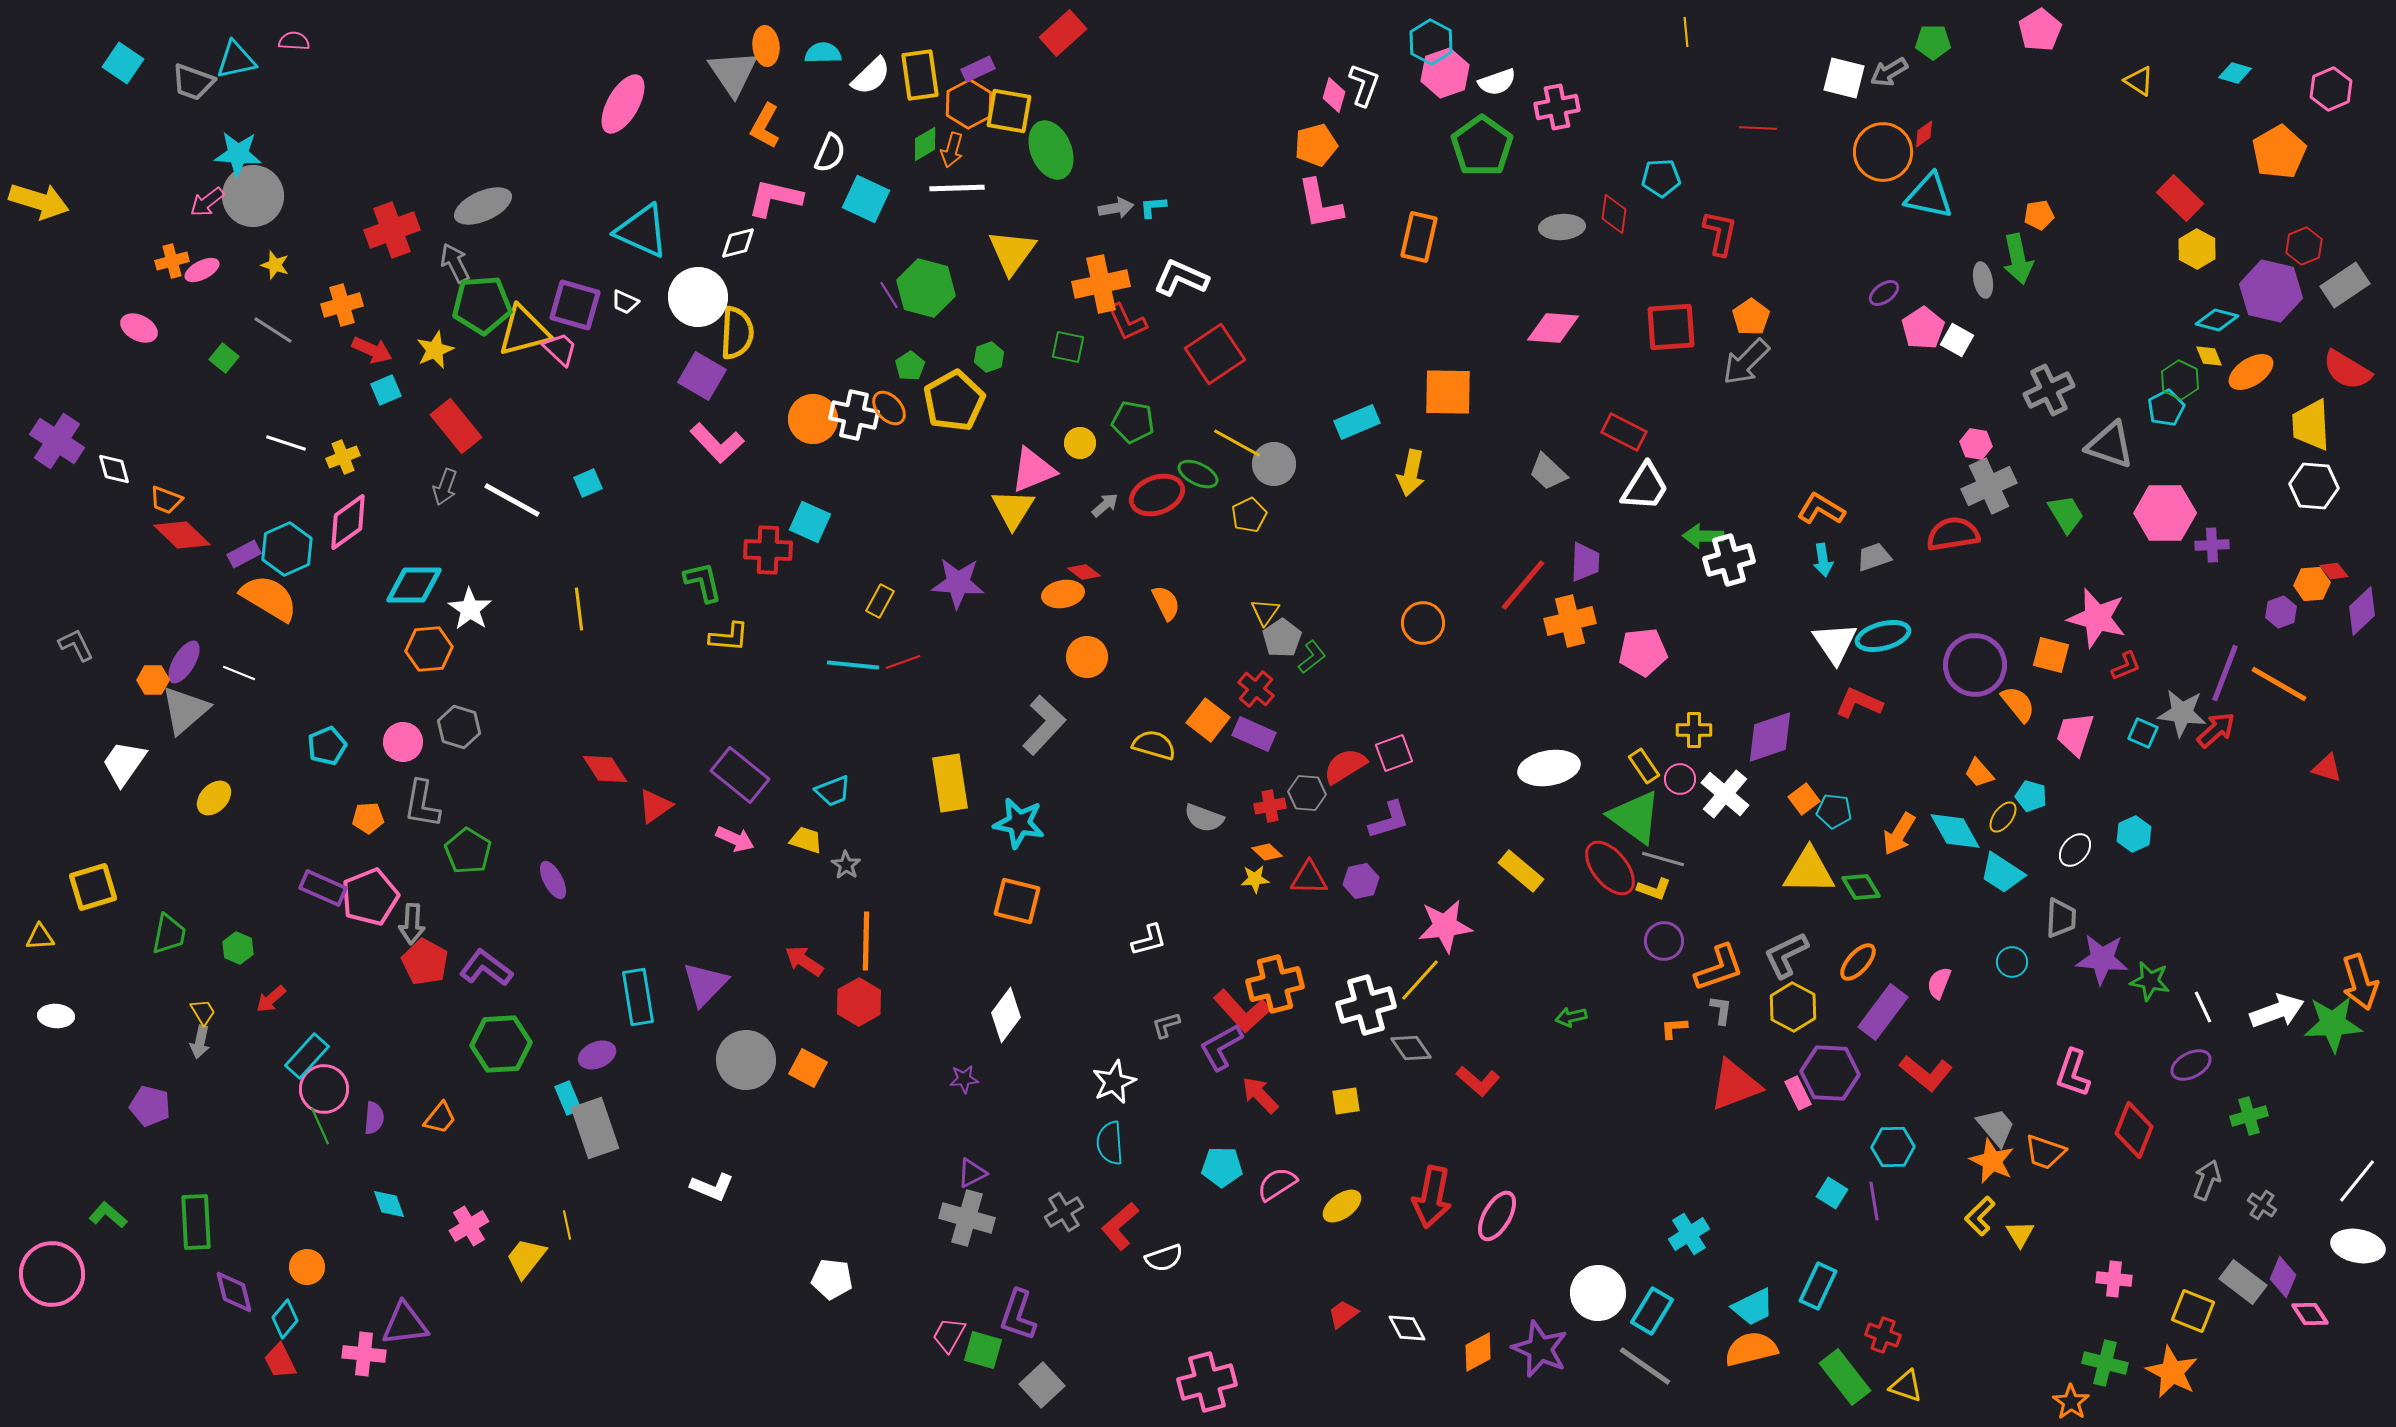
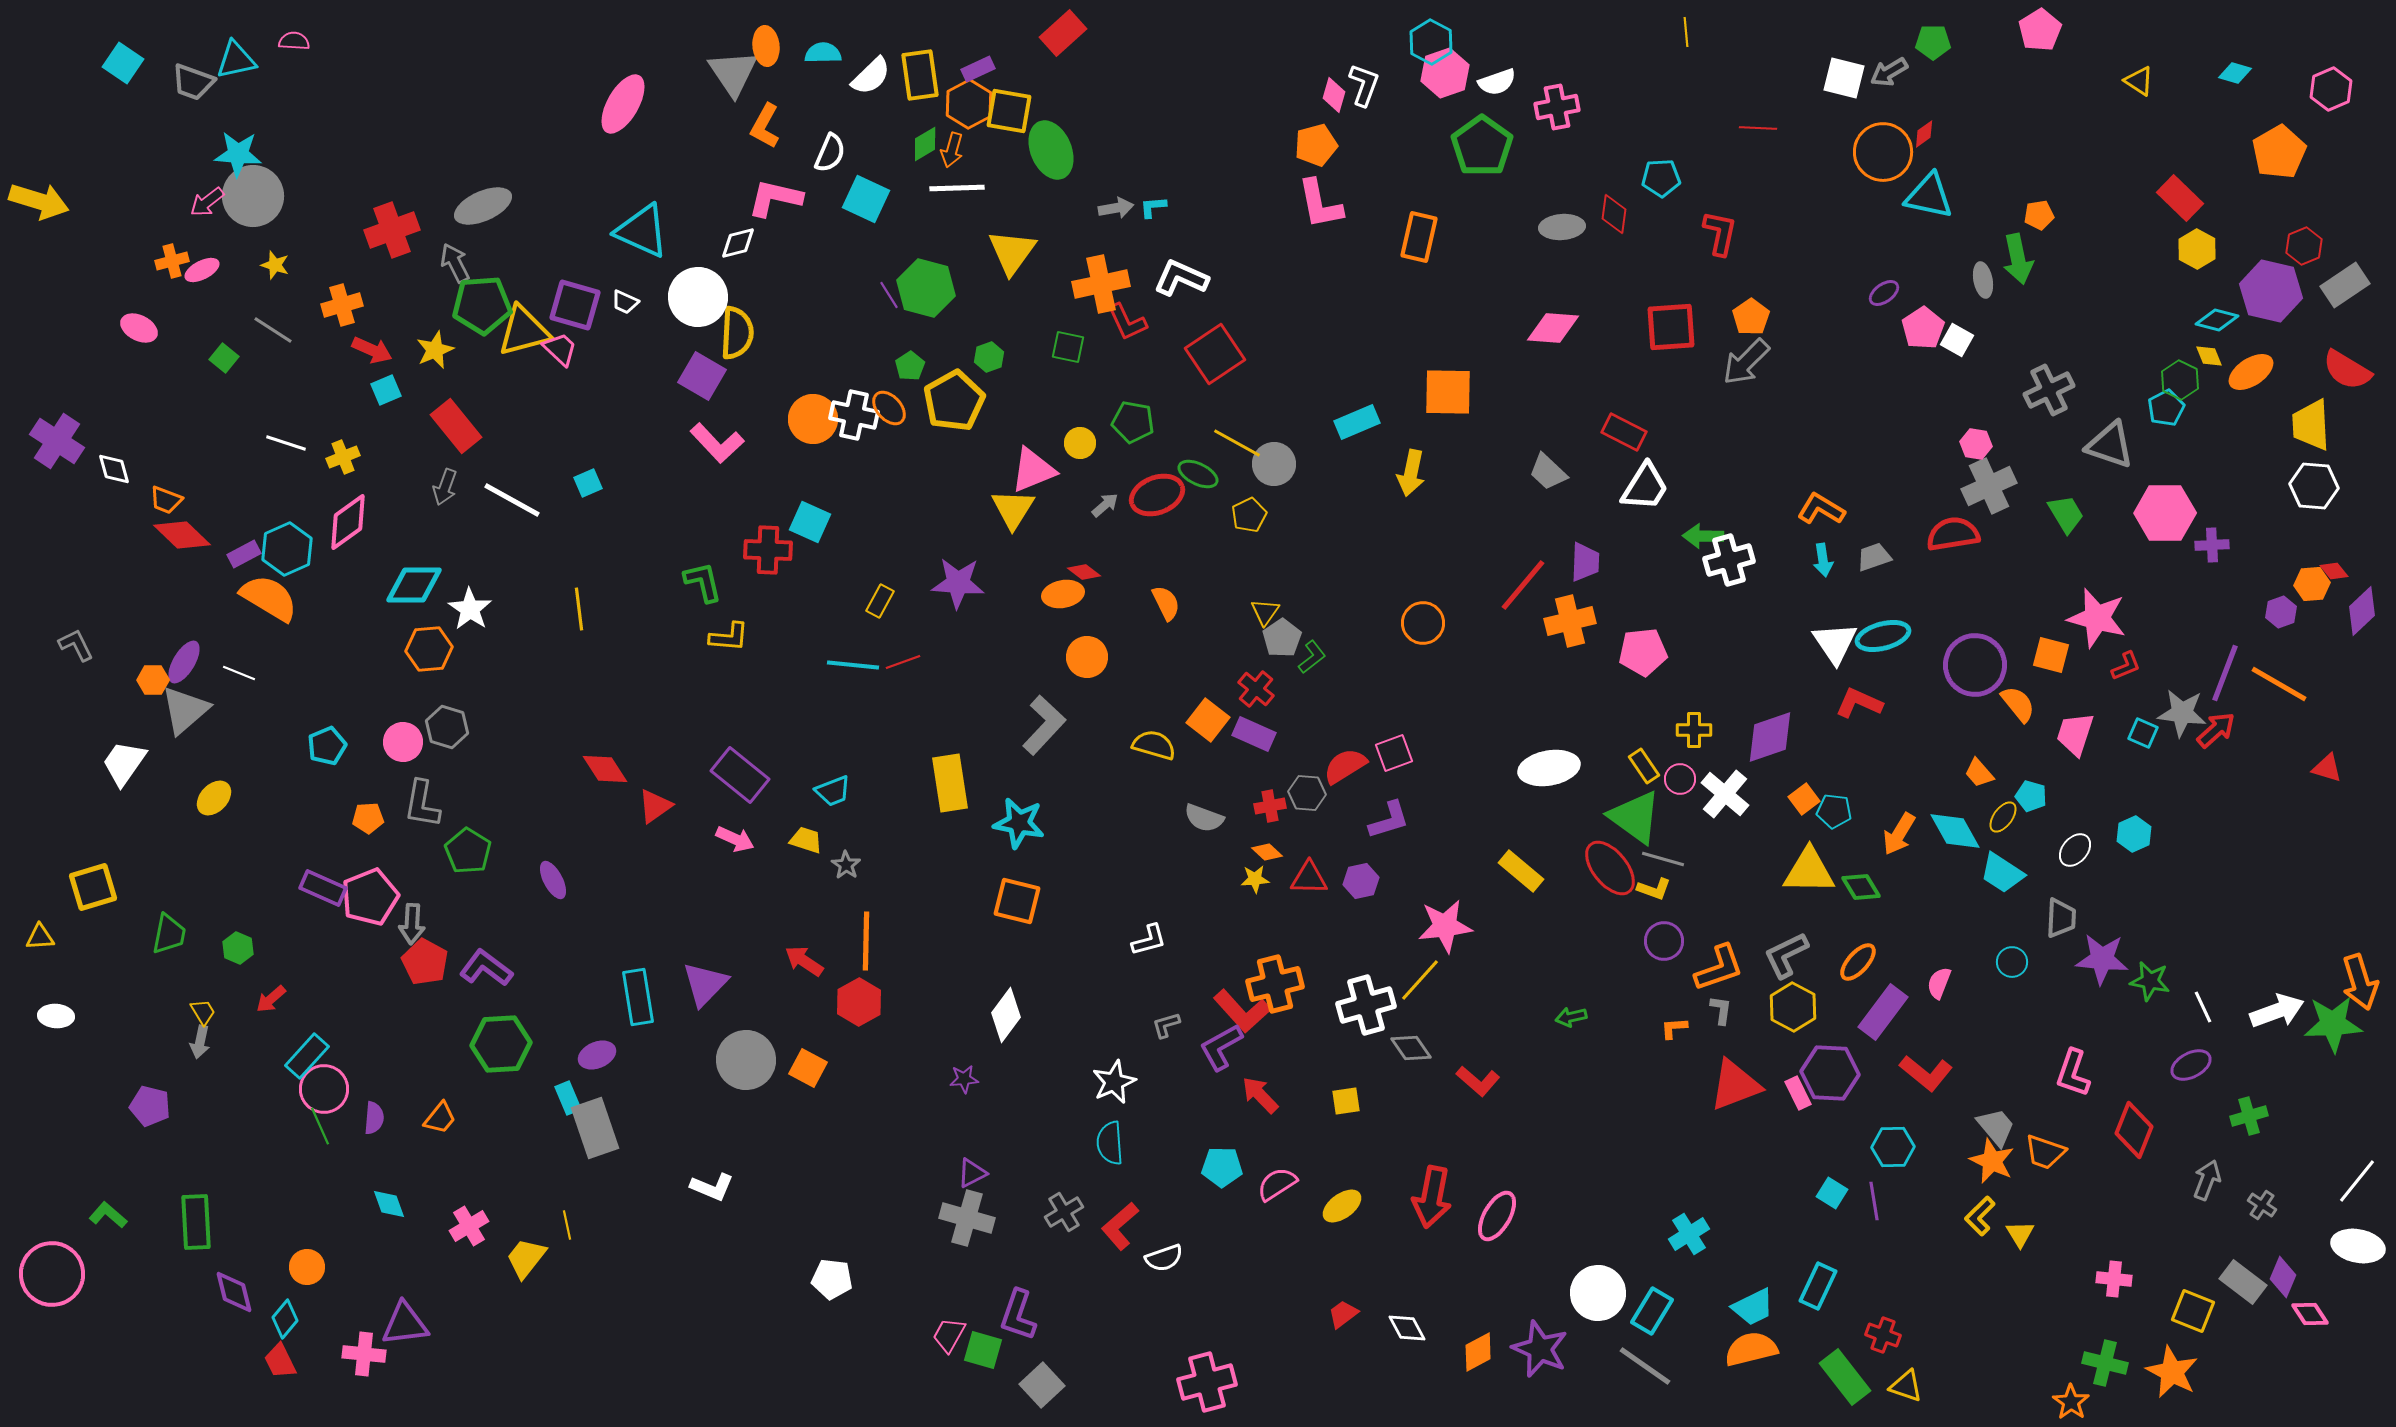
gray hexagon at (459, 727): moved 12 px left
